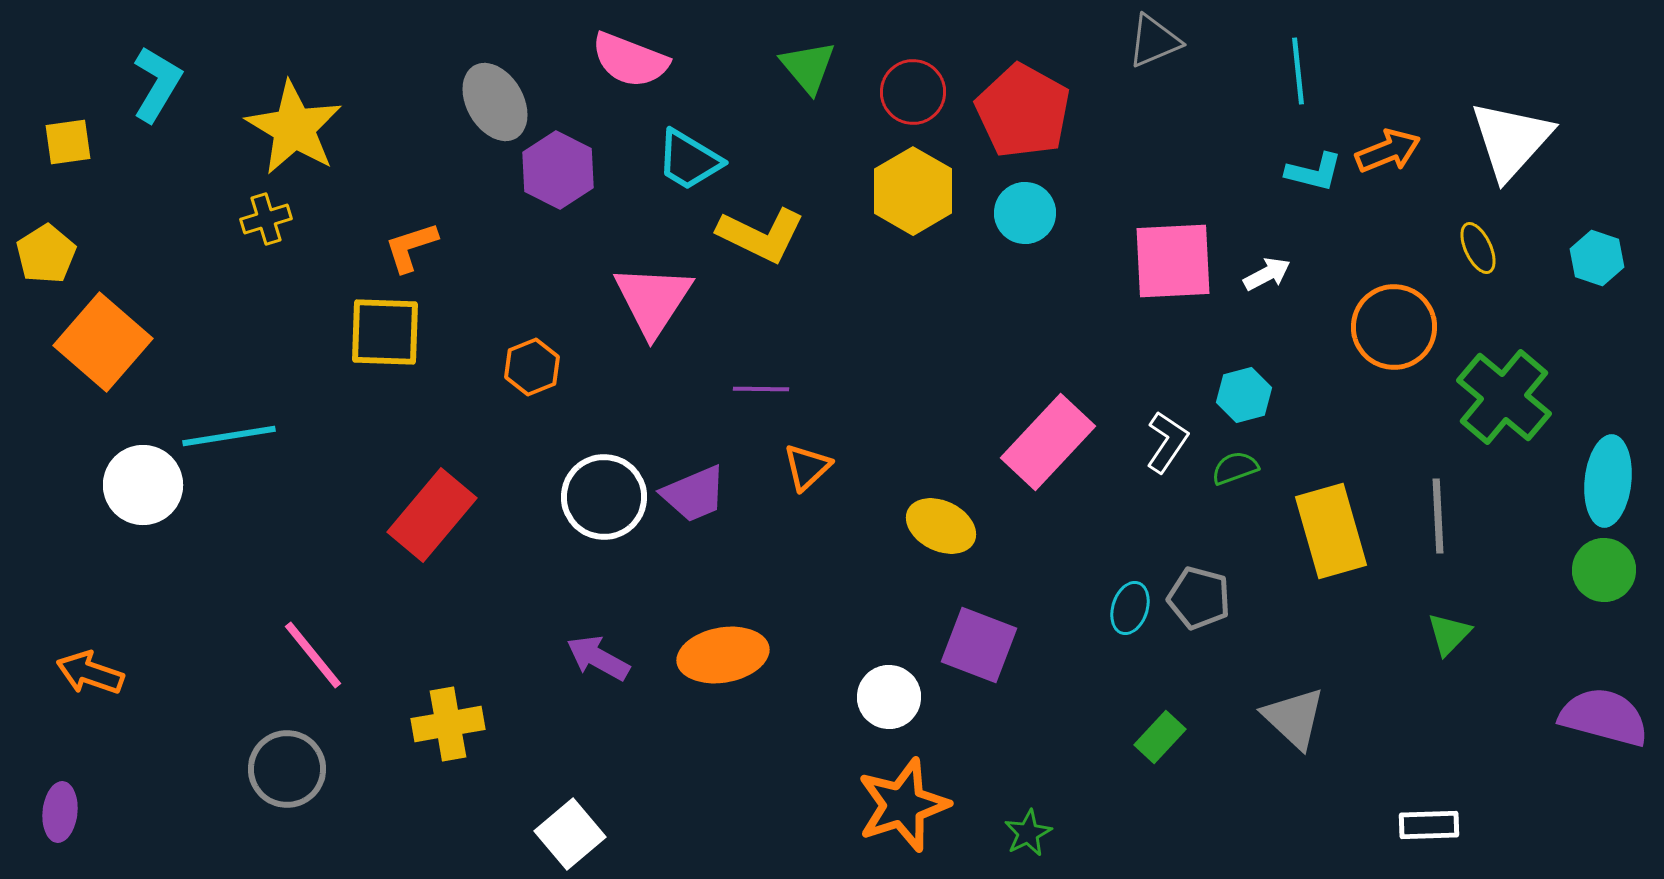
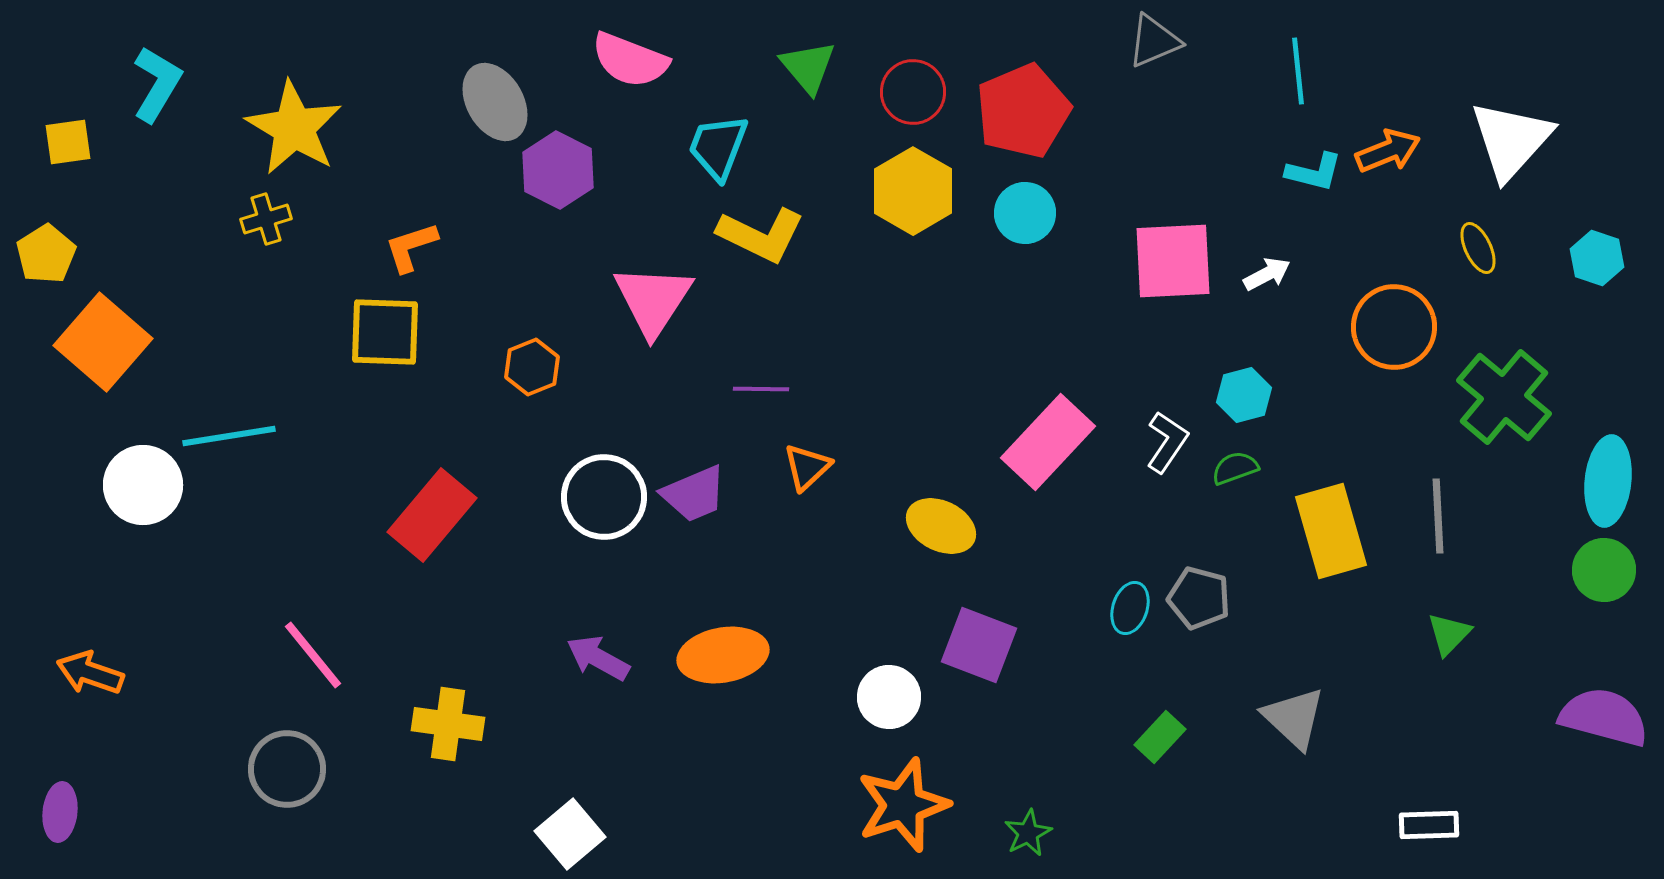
red pentagon at (1023, 111): rotated 20 degrees clockwise
cyan trapezoid at (689, 160): moved 29 px right, 13 px up; rotated 80 degrees clockwise
yellow cross at (448, 724): rotated 18 degrees clockwise
